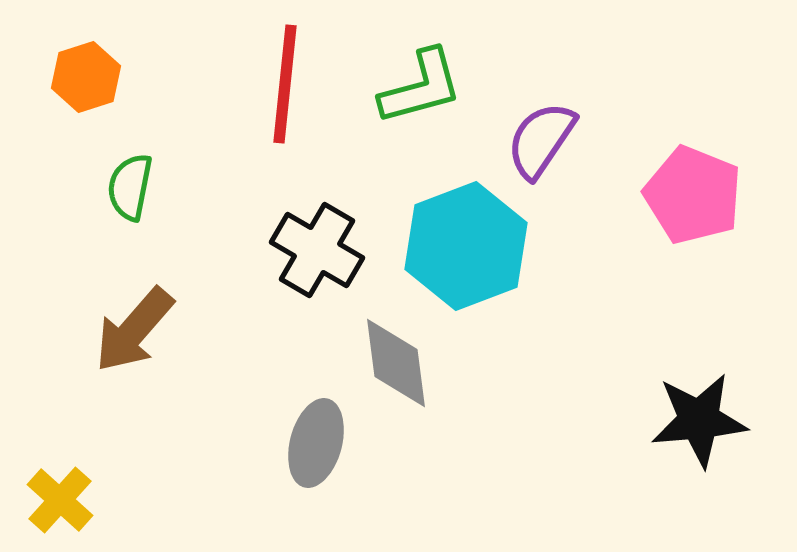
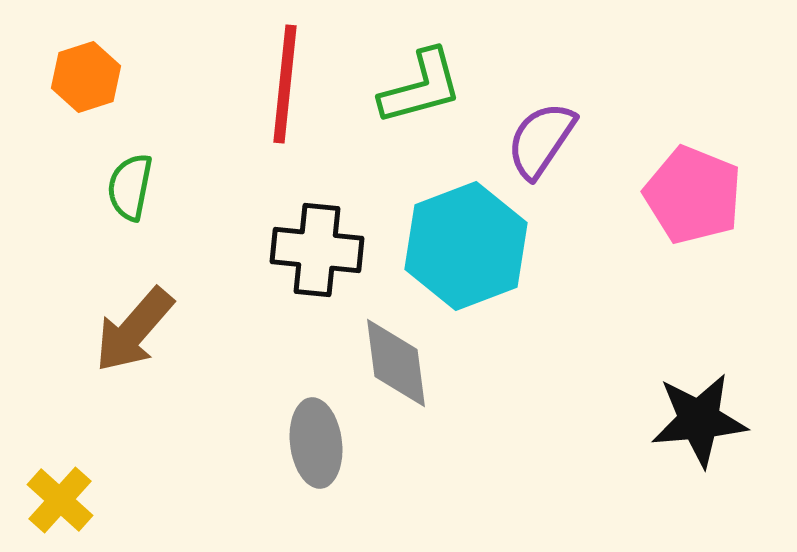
black cross: rotated 24 degrees counterclockwise
gray ellipse: rotated 22 degrees counterclockwise
